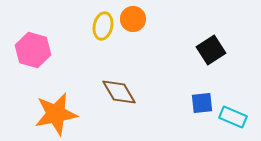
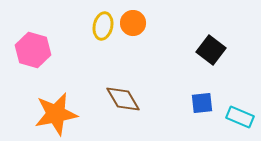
orange circle: moved 4 px down
black square: rotated 20 degrees counterclockwise
brown diamond: moved 4 px right, 7 px down
cyan rectangle: moved 7 px right
